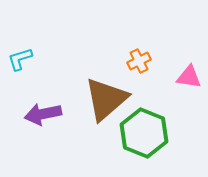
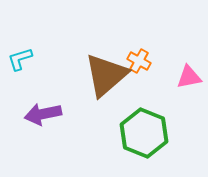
orange cross: rotated 35 degrees counterclockwise
pink triangle: rotated 20 degrees counterclockwise
brown triangle: moved 24 px up
